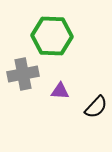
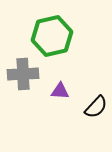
green hexagon: rotated 15 degrees counterclockwise
gray cross: rotated 8 degrees clockwise
